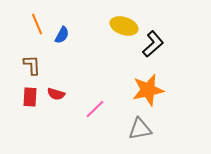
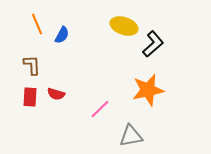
pink line: moved 5 px right
gray triangle: moved 9 px left, 7 px down
